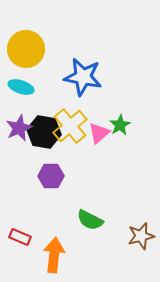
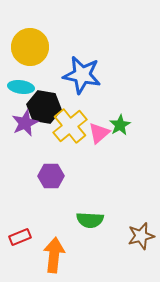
yellow circle: moved 4 px right, 2 px up
blue star: moved 1 px left, 2 px up
cyan ellipse: rotated 10 degrees counterclockwise
purple star: moved 6 px right, 5 px up
black hexagon: moved 25 px up
green semicircle: rotated 24 degrees counterclockwise
red rectangle: rotated 45 degrees counterclockwise
